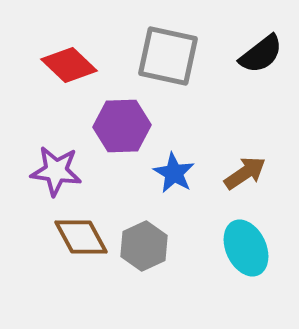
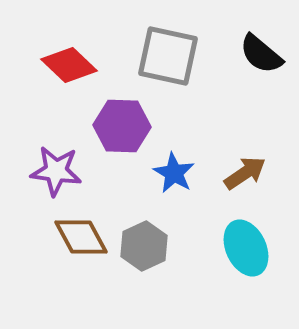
black semicircle: rotated 78 degrees clockwise
purple hexagon: rotated 4 degrees clockwise
